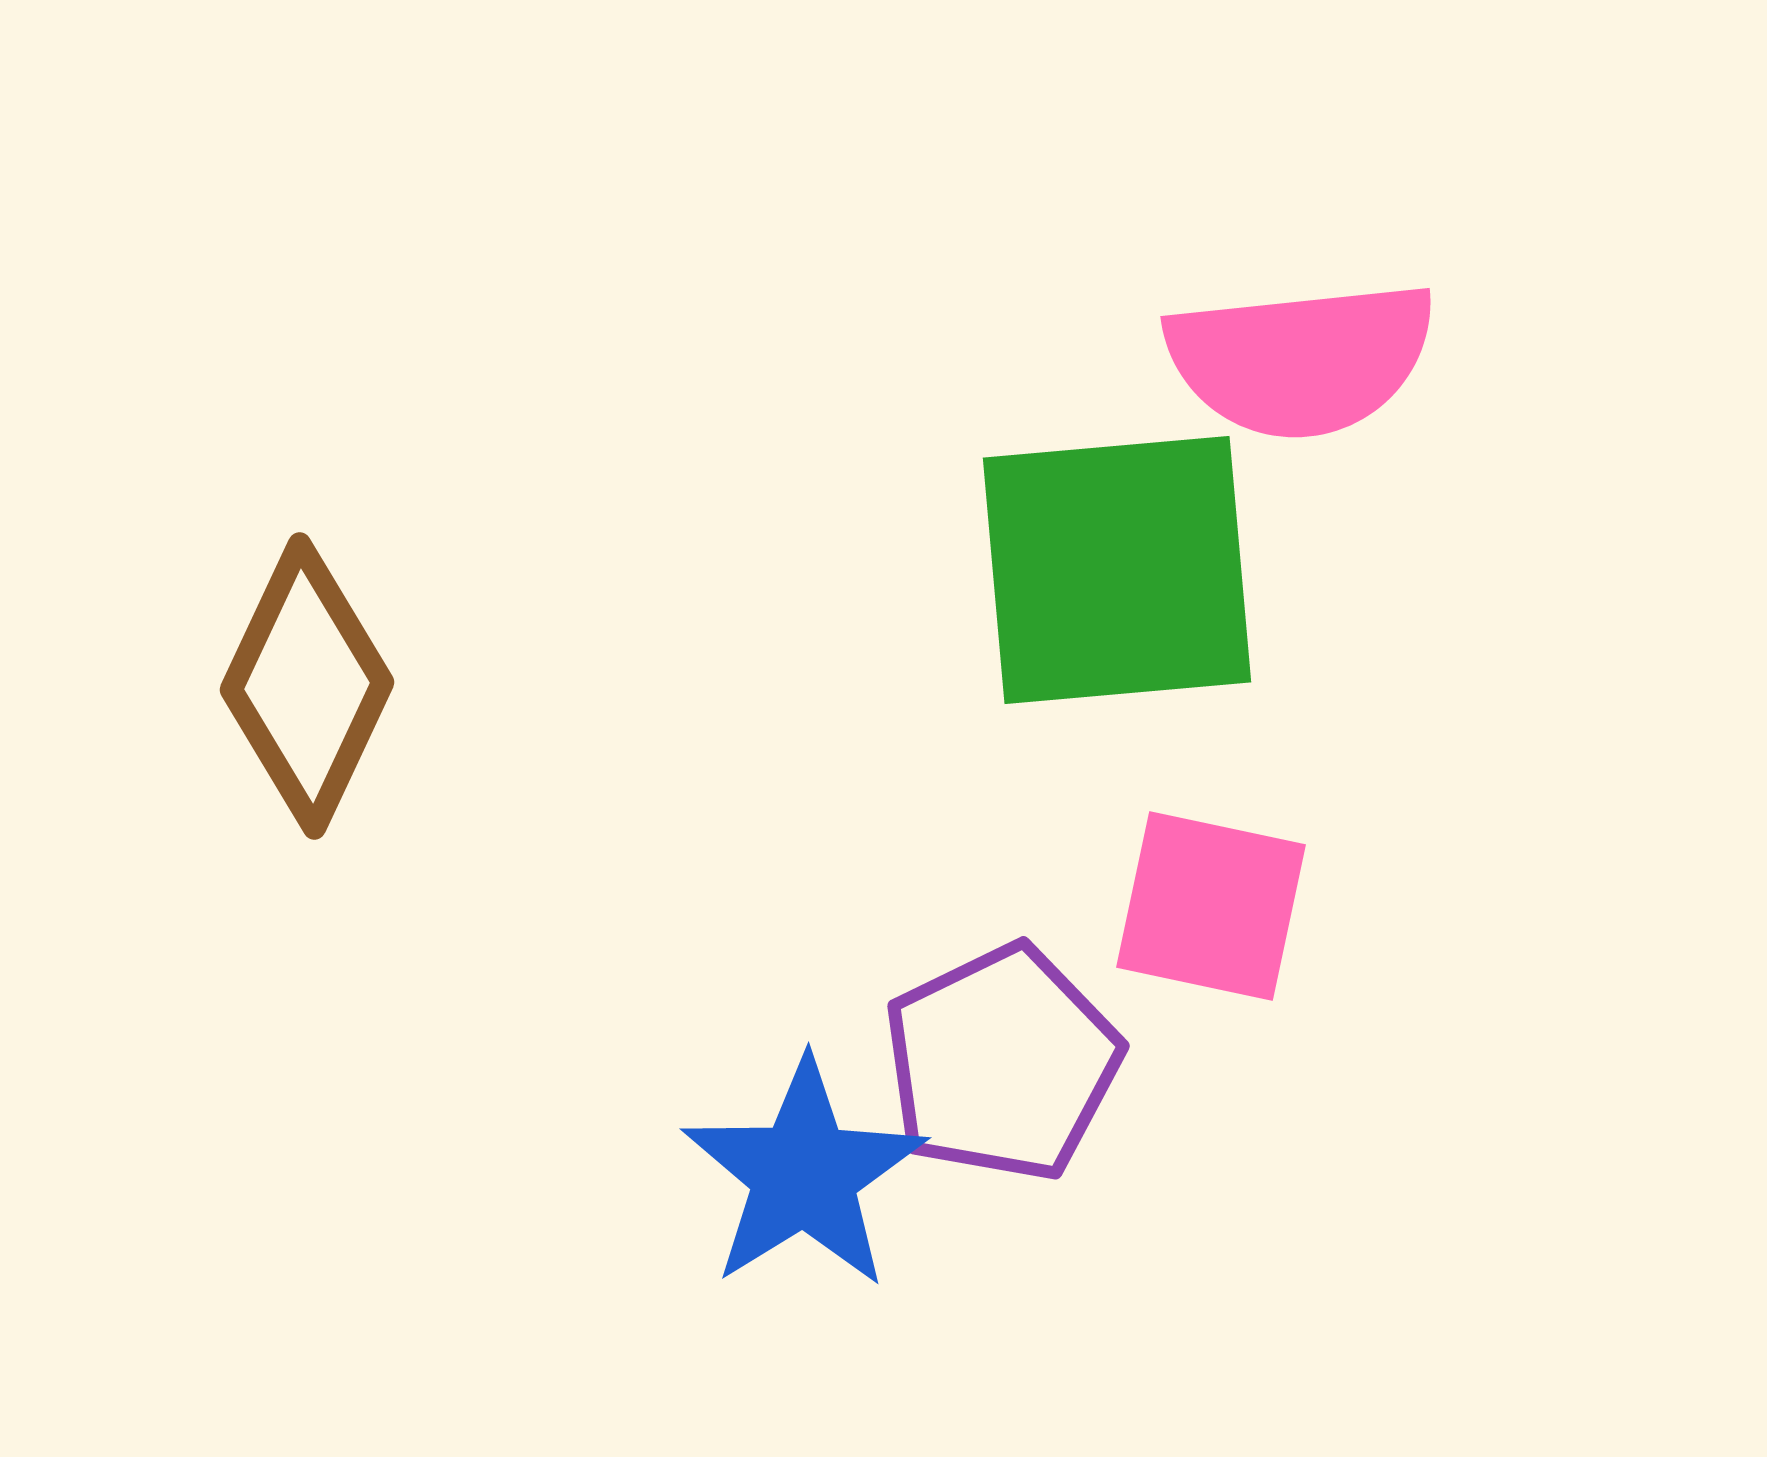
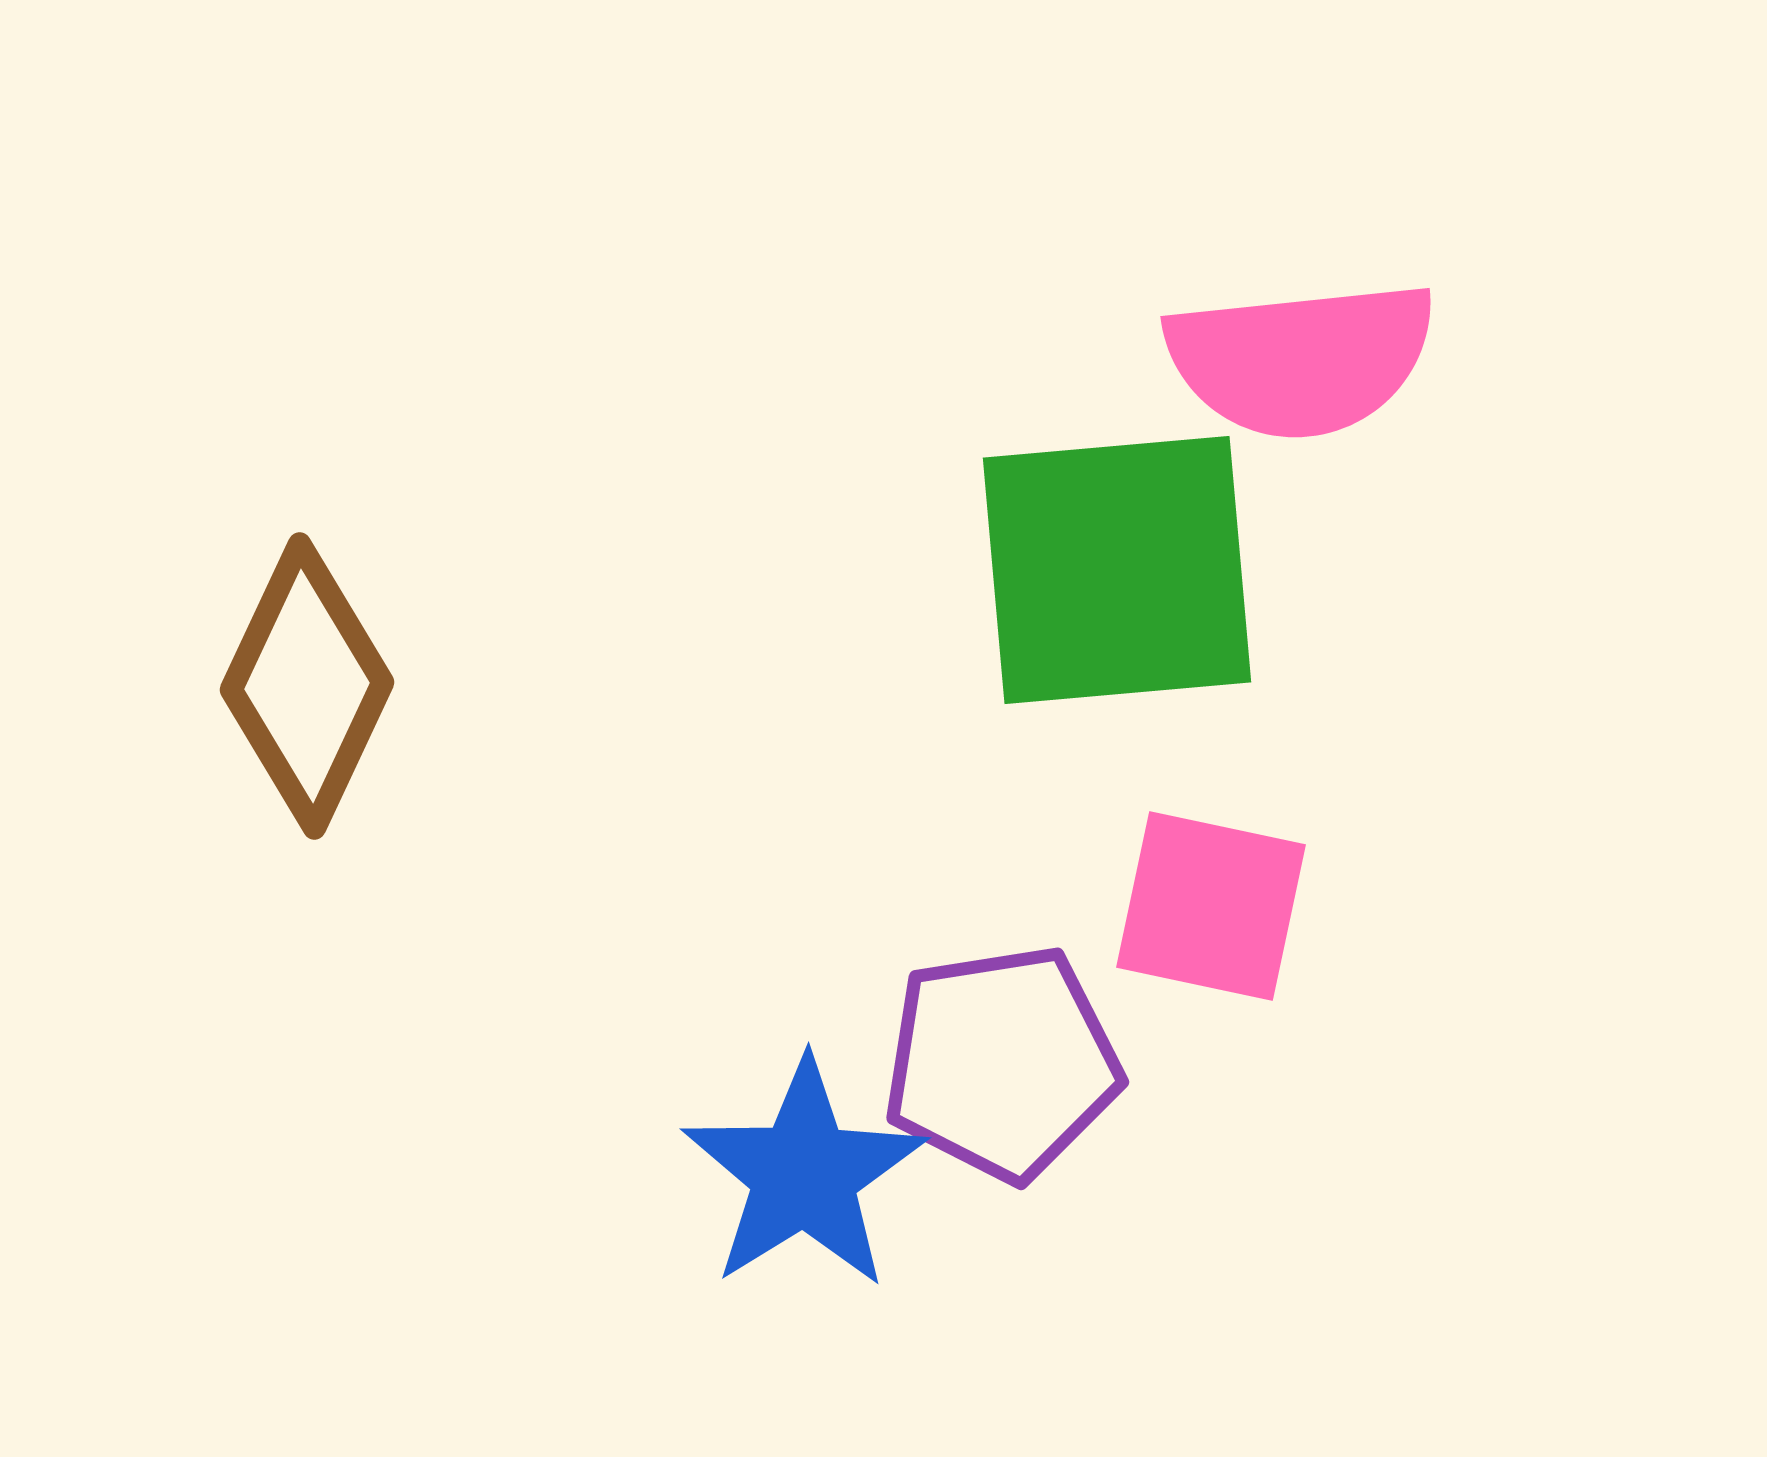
purple pentagon: rotated 17 degrees clockwise
